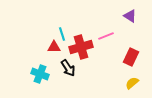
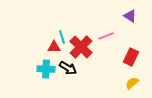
cyan line: moved 3 px down
red cross: rotated 30 degrees counterclockwise
black arrow: rotated 24 degrees counterclockwise
cyan cross: moved 6 px right, 5 px up; rotated 18 degrees counterclockwise
